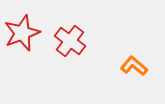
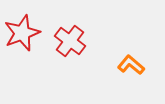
orange L-shape: moved 3 px left, 1 px up
